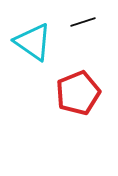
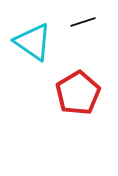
red pentagon: rotated 9 degrees counterclockwise
